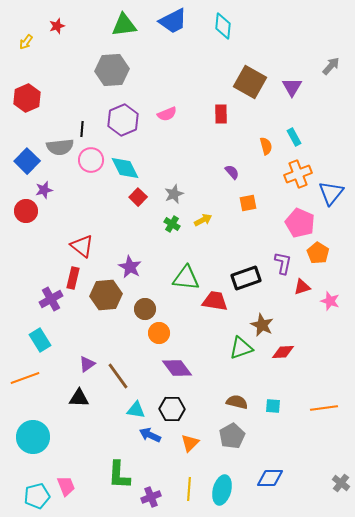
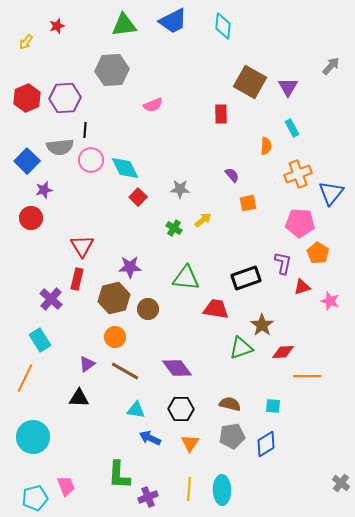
purple triangle at (292, 87): moved 4 px left
pink semicircle at (167, 114): moved 14 px left, 9 px up
purple hexagon at (123, 120): moved 58 px left, 22 px up; rotated 20 degrees clockwise
black line at (82, 129): moved 3 px right, 1 px down
cyan rectangle at (294, 137): moved 2 px left, 9 px up
orange semicircle at (266, 146): rotated 18 degrees clockwise
purple semicircle at (232, 172): moved 3 px down
gray star at (174, 194): moved 6 px right, 5 px up; rotated 24 degrees clockwise
red circle at (26, 211): moved 5 px right, 7 px down
yellow arrow at (203, 220): rotated 12 degrees counterclockwise
pink pentagon at (300, 223): rotated 20 degrees counterclockwise
green cross at (172, 224): moved 2 px right, 4 px down
red triangle at (82, 246): rotated 20 degrees clockwise
purple star at (130, 267): rotated 30 degrees counterclockwise
red rectangle at (73, 278): moved 4 px right, 1 px down
brown hexagon at (106, 295): moved 8 px right, 3 px down; rotated 8 degrees counterclockwise
purple cross at (51, 299): rotated 20 degrees counterclockwise
red trapezoid at (215, 301): moved 1 px right, 8 px down
brown circle at (145, 309): moved 3 px right
brown star at (262, 325): rotated 10 degrees clockwise
orange circle at (159, 333): moved 44 px left, 4 px down
brown line at (118, 376): moved 7 px right, 5 px up; rotated 24 degrees counterclockwise
orange line at (25, 378): rotated 44 degrees counterclockwise
brown semicircle at (237, 402): moved 7 px left, 2 px down
orange line at (324, 408): moved 17 px left, 32 px up; rotated 8 degrees clockwise
black hexagon at (172, 409): moved 9 px right
blue arrow at (150, 435): moved 3 px down
gray pentagon at (232, 436): rotated 20 degrees clockwise
orange triangle at (190, 443): rotated 12 degrees counterclockwise
blue diamond at (270, 478): moved 4 px left, 34 px up; rotated 32 degrees counterclockwise
cyan ellipse at (222, 490): rotated 16 degrees counterclockwise
cyan pentagon at (37, 496): moved 2 px left, 2 px down
purple cross at (151, 497): moved 3 px left
